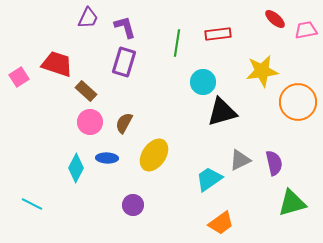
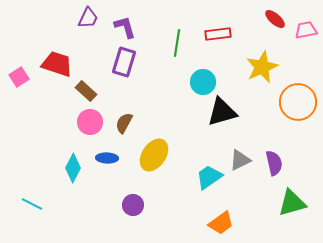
yellow star: moved 4 px up; rotated 16 degrees counterclockwise
cyan diamond: moved 3 px left
cyan trapezoid: moved 2 px up
